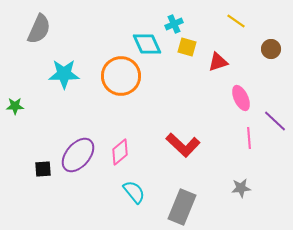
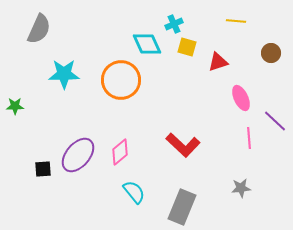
yellow line: rotated 30 degrees counterclockwise
brown circle: moved 4 px down
orange circle: moved 4 px down
